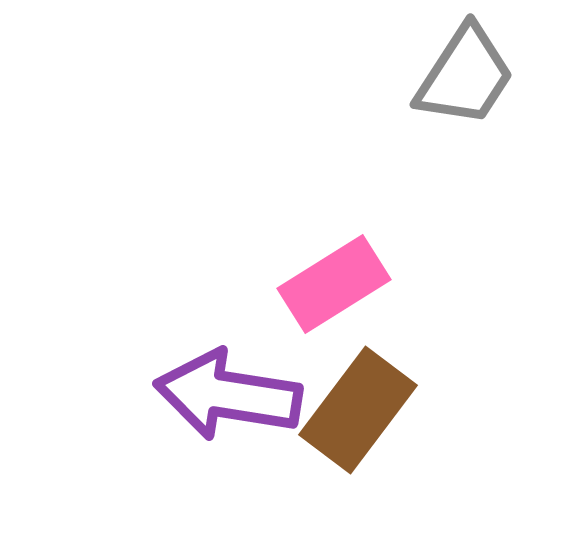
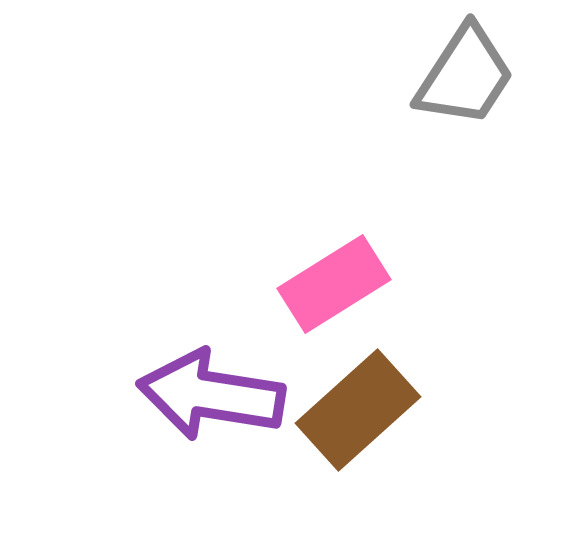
purple arrow: moved 17 px left
brown rectangle: rotated 11 degrees clockwise
